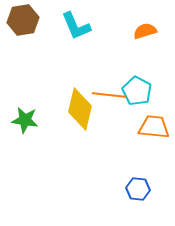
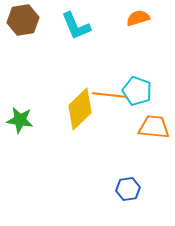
orange semicircle: moved 7 px left, 13 px up
cyan pentagon: rotated 8 degrees counterclockwise
yellow diamond: rotated 33 degrees clockwise
green star: moved 5 px left
blue hexagon: moved 10 px left; rotated 15 degrees counterclockwise
